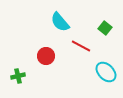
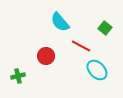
cyan ellipse: moved 9 px left, 2 px up
